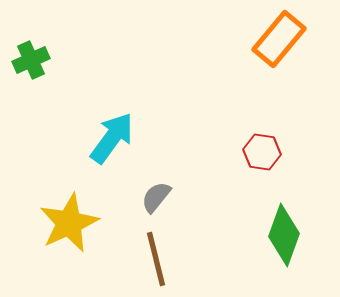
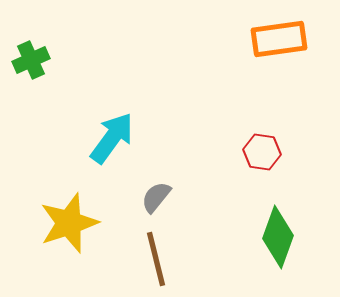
orange rectangle: rotated 42 degrees clockwise
yellow star: rotated 6 degrees clockwise
green diamond: moved 6 px left, 2 px down
